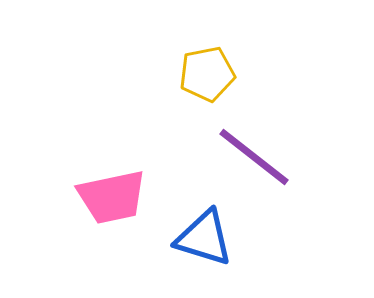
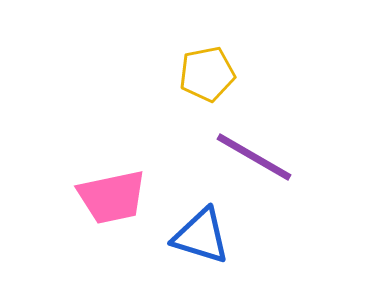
purple line: rotated 8 degrees counterclockwise
blue triangle: moved 3 px left, 2 px up
